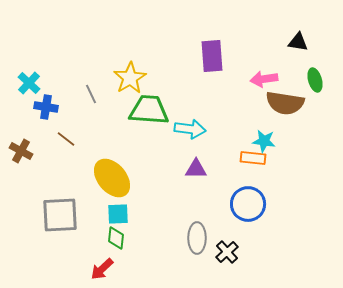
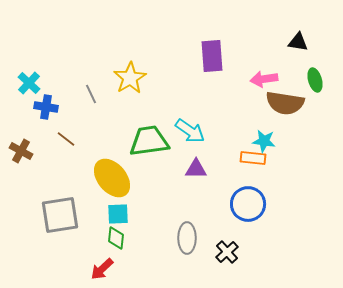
green trapezoid: moved 31 px down; rotated 12 degrees counterclockwise
cyan arrow: moved 2 px down; rotated 28 degrees clockwise
gray square: rotated 6 degrees counterclockwise
gray ellipse: moved 10 px left
